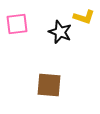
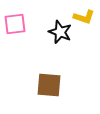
pink square: moved 2 px left
